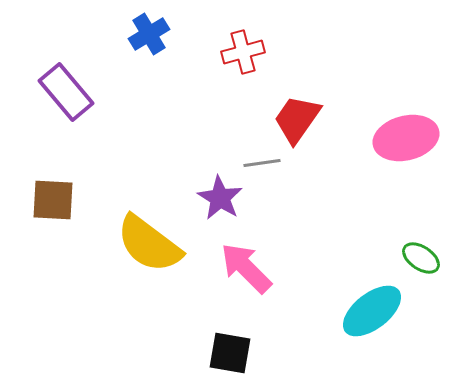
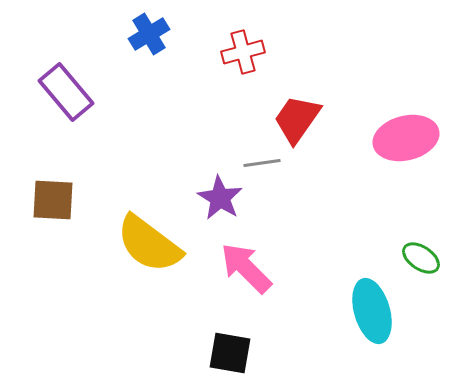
cyan ellipse: rotated 68 degrees counterclockwise
